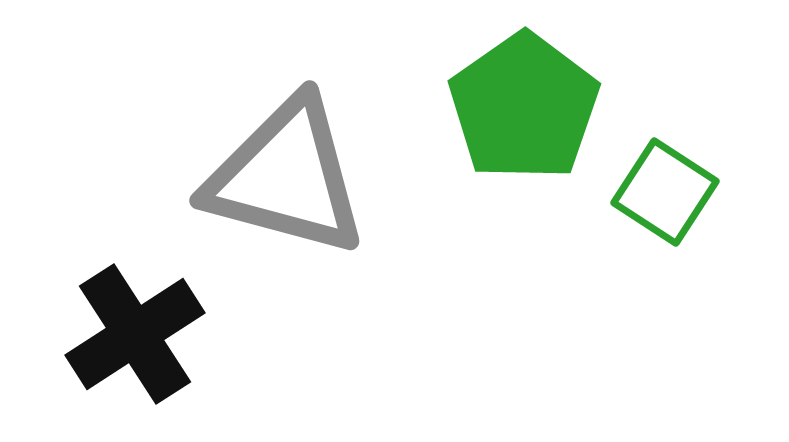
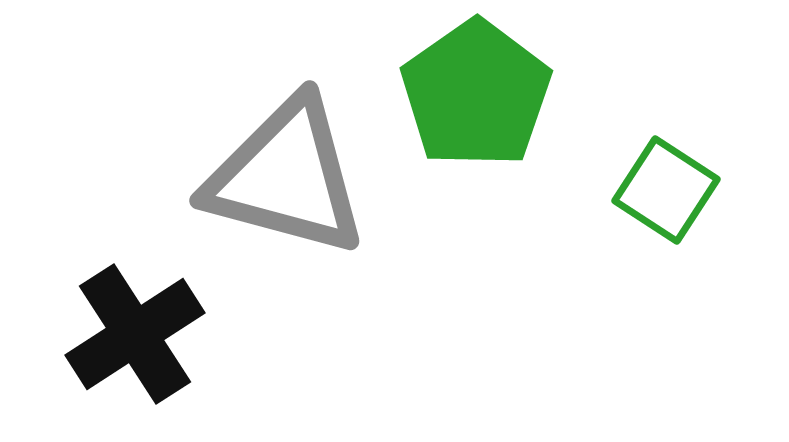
green pentagon: moved 48 px left, 13 px up
green square: moved 1 px right, 2 px up
